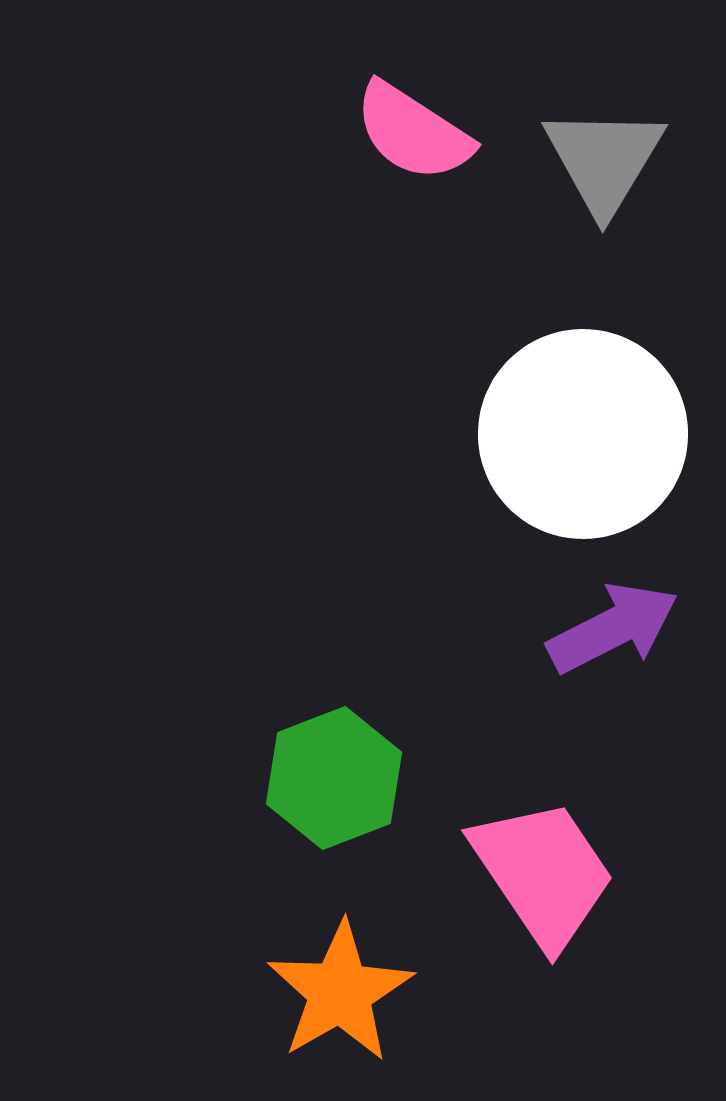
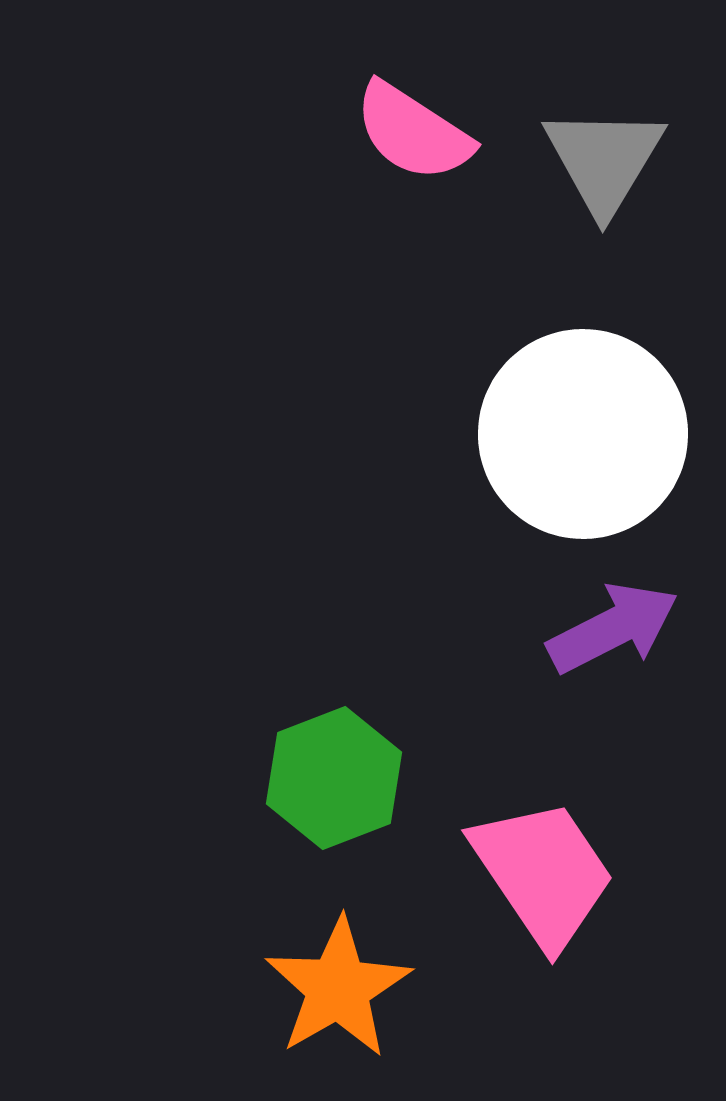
orange star: moved 2 px left, 4 px up
